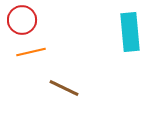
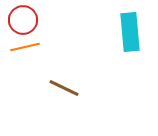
red circle: moved 1 px right
orange line: moved 6 px left, 5 px up
